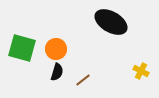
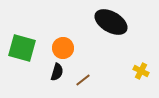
orange circle: moved 7 px right, 1 px up
